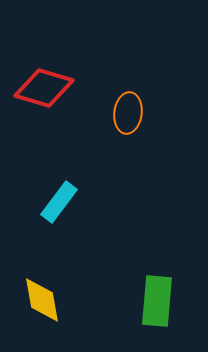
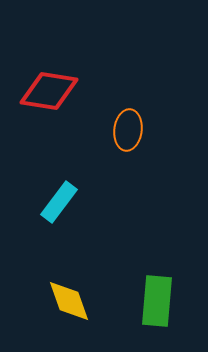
red diamond: moved 5 px right, 3 px down; rotated 8 degrees counterclockwise
orange ellipse: moved 17 px down
yellow diamond: moved 27 px right, 1 px down; rotated 9 degrees counterclockwise
